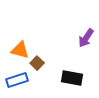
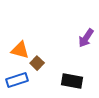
black rectangle: moved 3 px down
